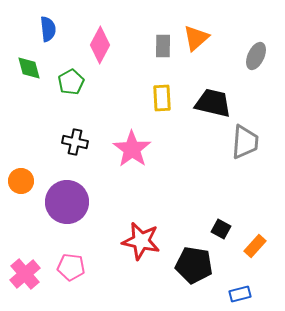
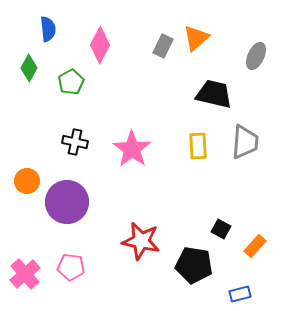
gray rectangle: rotated 25 degrees clockwise
green diamond: rotated 44 degrees clockwise
yellow rectangle: moved 36 px right, 48 px down
black trapezoid: moved 1 px right, 9 px up
orange circle: moved 6 px right
